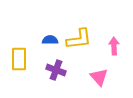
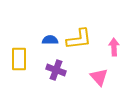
pink arrow: moved 1 px down
